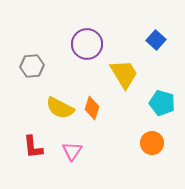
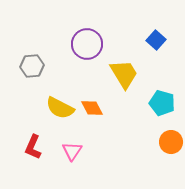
orange diamond: rotated 45 degrees counterclockwise
orange circle: moved 19 px right, 1 px up
red L-shape: rotated 30 degrees clockwise
